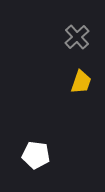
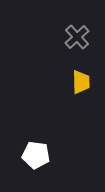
yellow trapezoid: rotated 20 degrees counterclockwise
